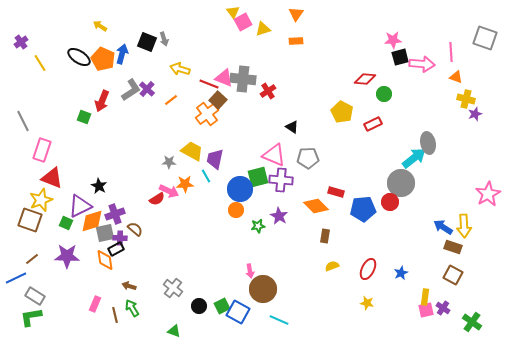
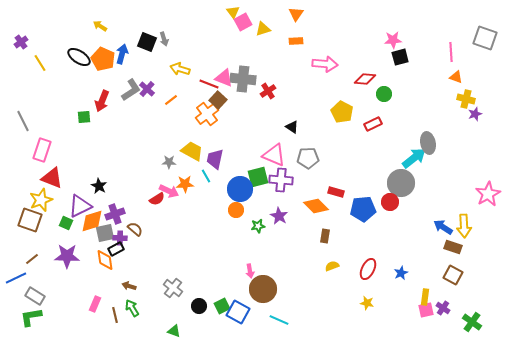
pink arrow at (422, 64): moved 97 px left
green square at (84, 117): rotated 24 degrees counterclockwise
